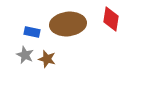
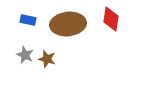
blue rectangle: moved 4 px left, 12 px up
